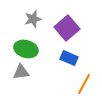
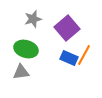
orange line: moved 29 px up
